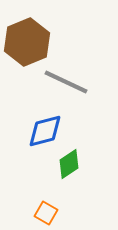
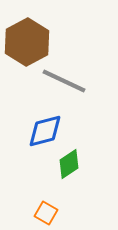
brown hexagon: rotated 6 degrees counterclockwise
gray line: moved 2 px left, 1 px up
